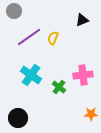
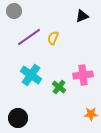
black triangle: moved 4 px up
